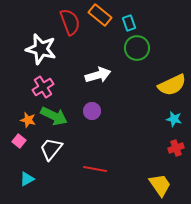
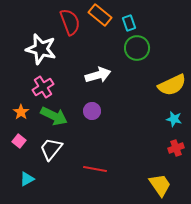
orange star: moved 7 px left, 8 px up; rotated 21 degrees clockwise
